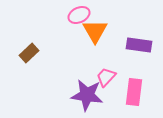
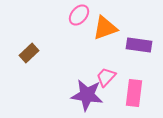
pink ellipse: rotated 25 degrees counterclockwise
orange triangle: moved 10 px right, 3 px up; rotated 40 degrees clockwise
pink rectangle: moved 1 px down
